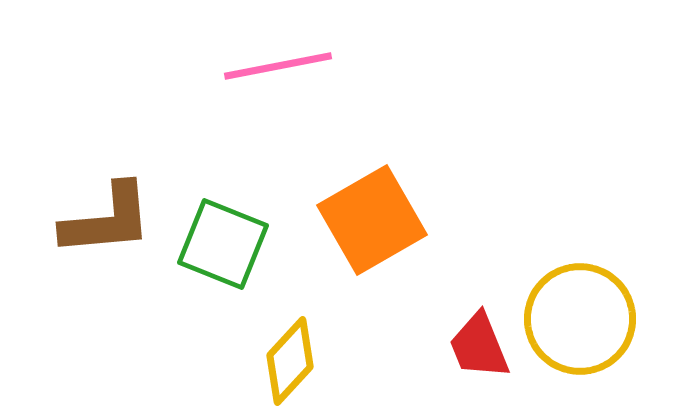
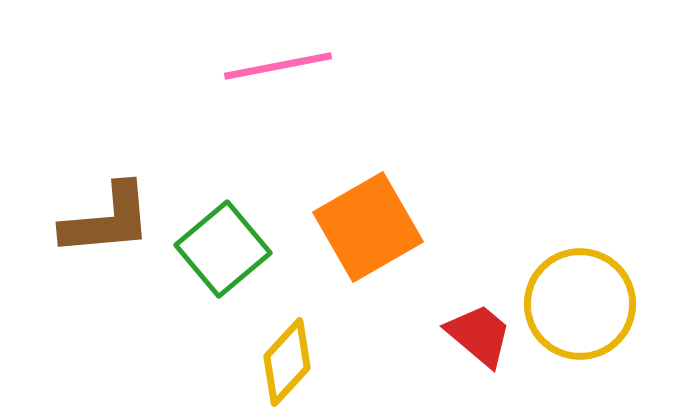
orange square: moved 4 px left, 7 px down
green square: moved 5 px down; rotated 28 degrees clockwise
yellow circle: moved 15 px up
red trapezoid: moved 11 px up; rotated 152 degrees clockwise
yellow diamond: moved 3 px left, 1 px down
